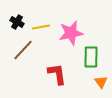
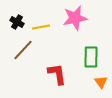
pink star: moved 4 px right, 15 px up
